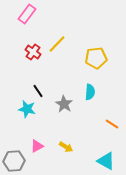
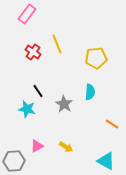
yellow line: rotated 66 degrees counterclockwise
